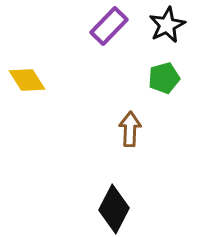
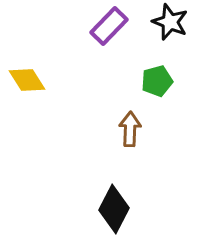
black star: moved 3 px right, 3 px up; rotated 24 degrees counterclockwise
green pentagon: moved 7 px left, 3 px down
